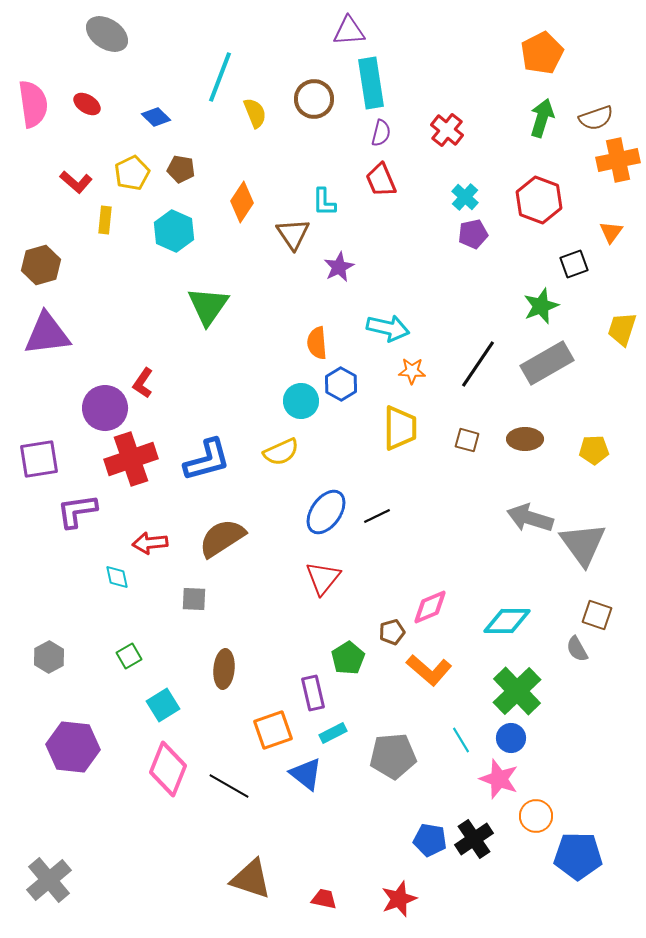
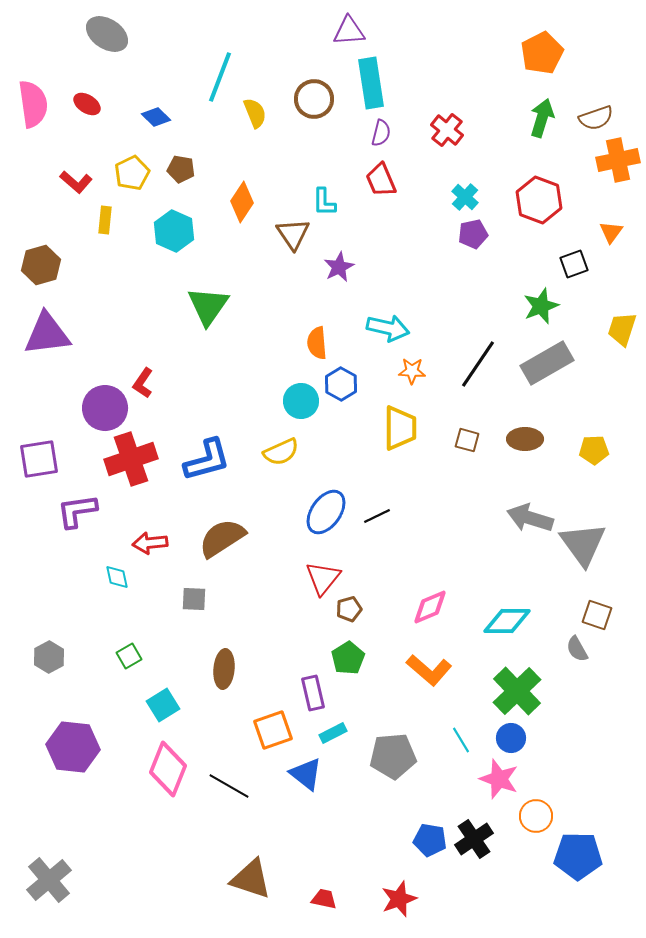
brown pentagon at (392, 632): moved 43 px left, 23 px up
